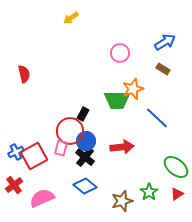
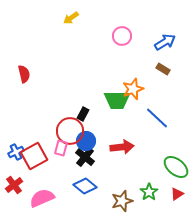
pink circle: moved 2 px right, 17 px up
